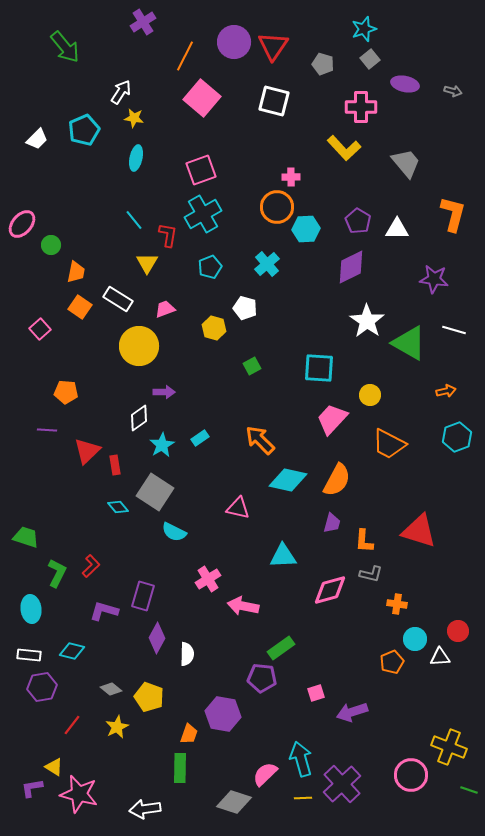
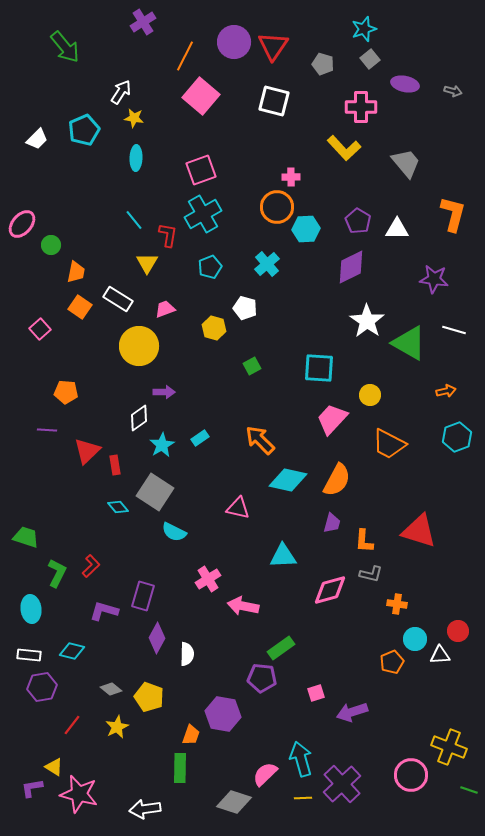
pink square at (202, 98): moved 1 px left, 2 px up
cyan ellipse at (136, 158): rotated 10 degrees counterclockwise
white triangle at (440, 657): moved 2 px up
orange trapezoid at (189, 734): moved 2 px right, 1 px down
